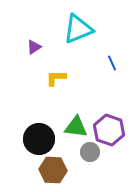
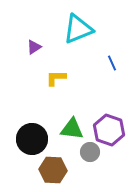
green triangle: moved 4 px left, 2 px down
black circle: moved 7 px left
